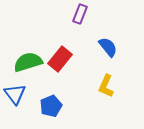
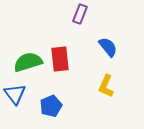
red rectangle: rotated 45 degrees counterclockwise
